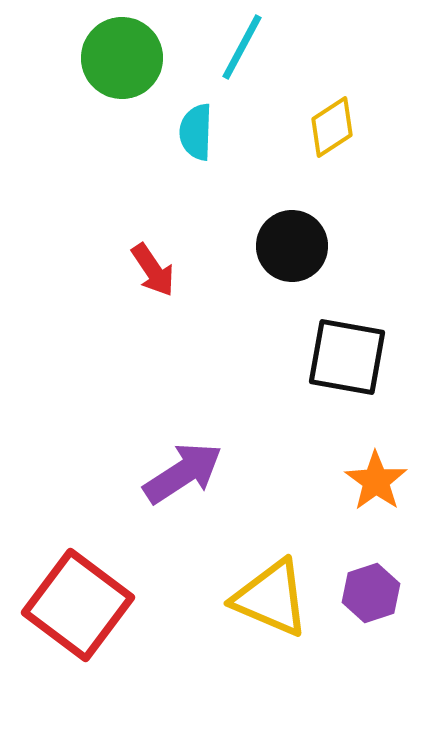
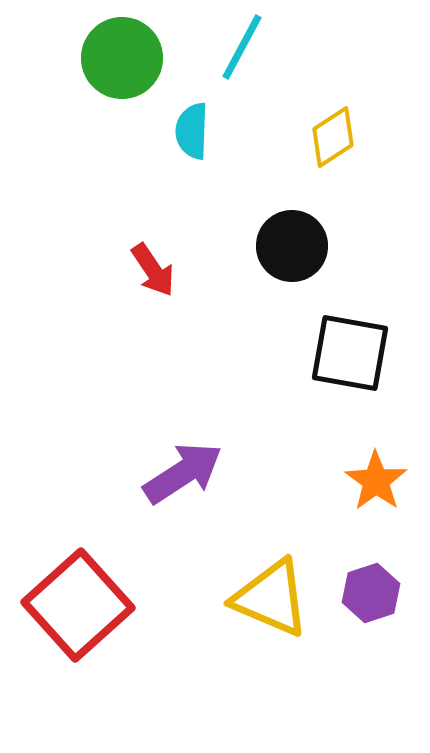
yellow diamond: moved 1 px right, 10 px down
cyan semicircle: moved 4 px left, 1 px up
black square: moved 3 px right, 4 px up
red square: rotated 11 degrees clockwise
